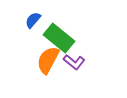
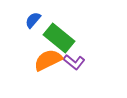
orange semicircle: rotated 36 degrees clockwise
